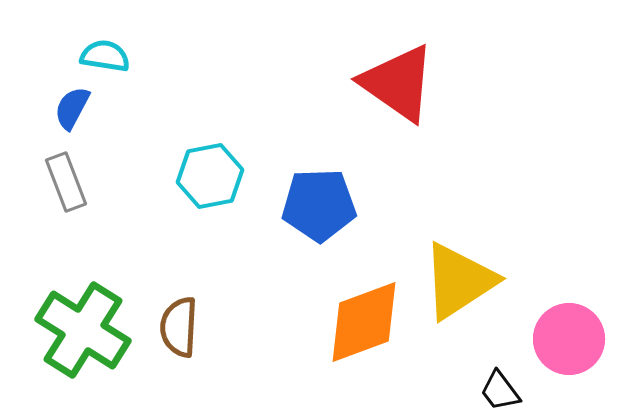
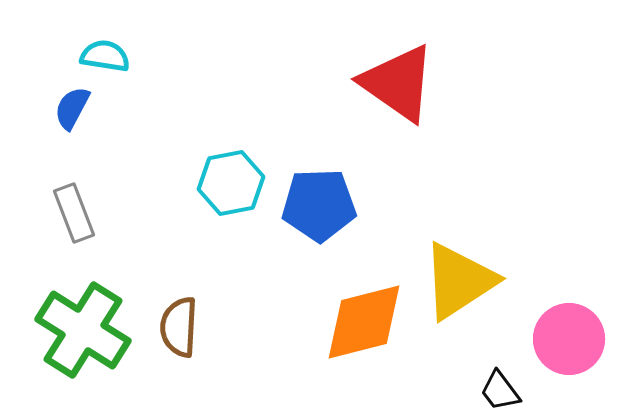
cyan hexagon: moved 21 px right, 7 px down
gray rectangle: moved 8 px right, 31 px down
orange diamond: rotated 6 degrees clockwise
